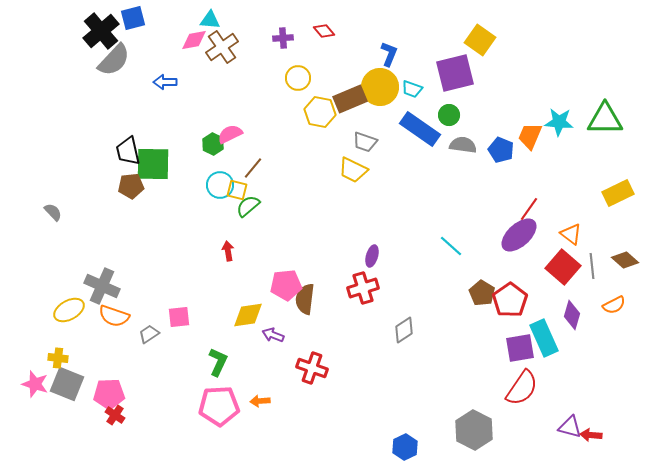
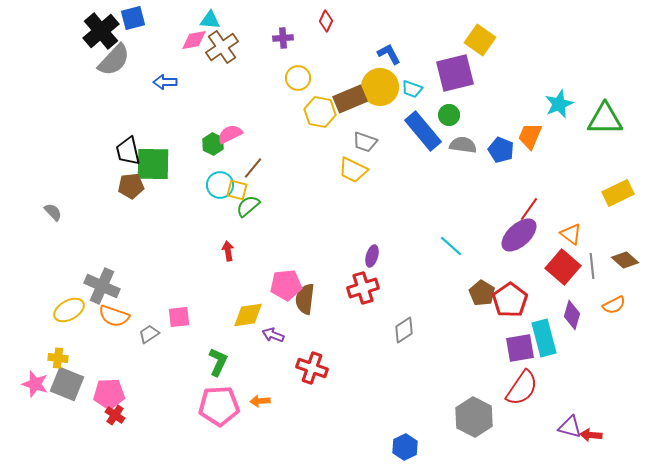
red diamond at (324, 31): moved 2 px right, 10 px up; rotated 65 degrees clockwise
blue L-shape at (389, 54): rotated 50 degrees counterclockwise
cyan star at (559, 122): moved 18 px up; rotated 28 degrees counterclockwise
blue rectangle at (420, 129): moved 3 px right, 2 px down; rotated 15 degrees clockwise
cyan rectangle at (544, 338): rotated 9 degrees clockwise
gray hexagon at (474, 430): moved 13 px up
